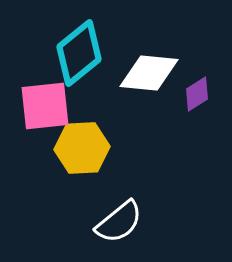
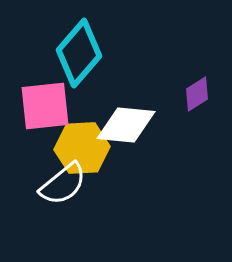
cyan diamond: rotated 10 degrees counterclockwise
white diamond: moved 23 px left, 52 px down
white semicircle: moved 56 px left, 38 px up
